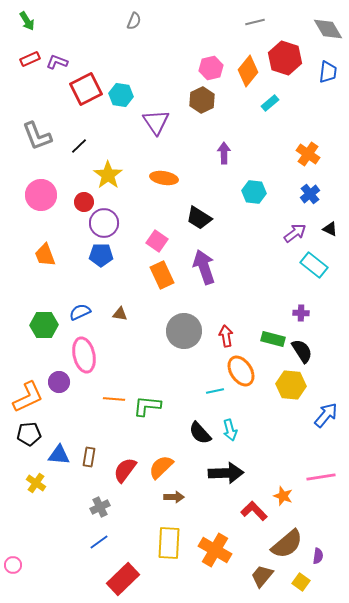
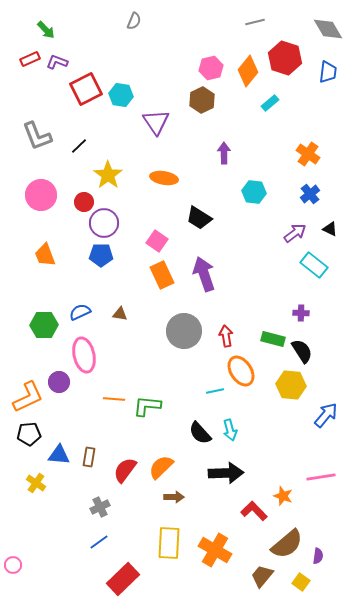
green arrow at (27, 21): moved 19 px right, 9 px down; rotated 12 degrees counterclockwise
purple arrow at (204, 267): moved 7 px down
